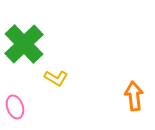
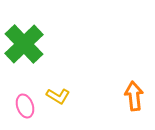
yellow L-shape: moved 2 px right, 18 px down
pink ellipse: moved 10 px right, 1 px up
